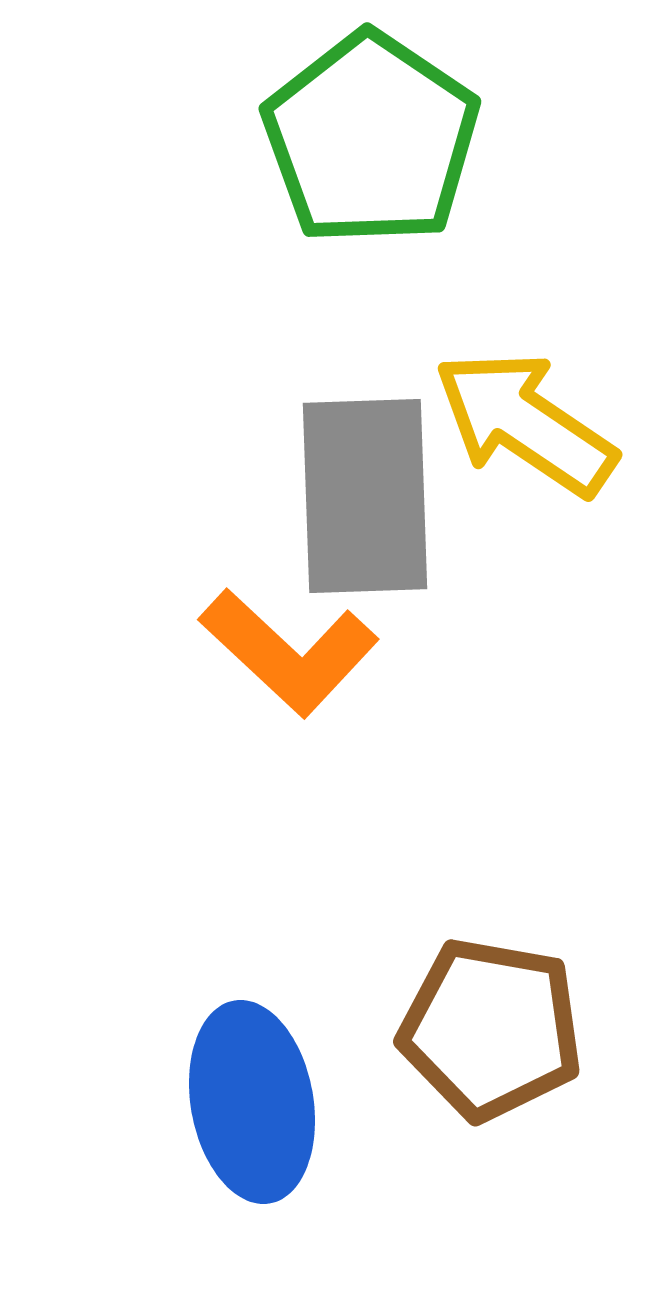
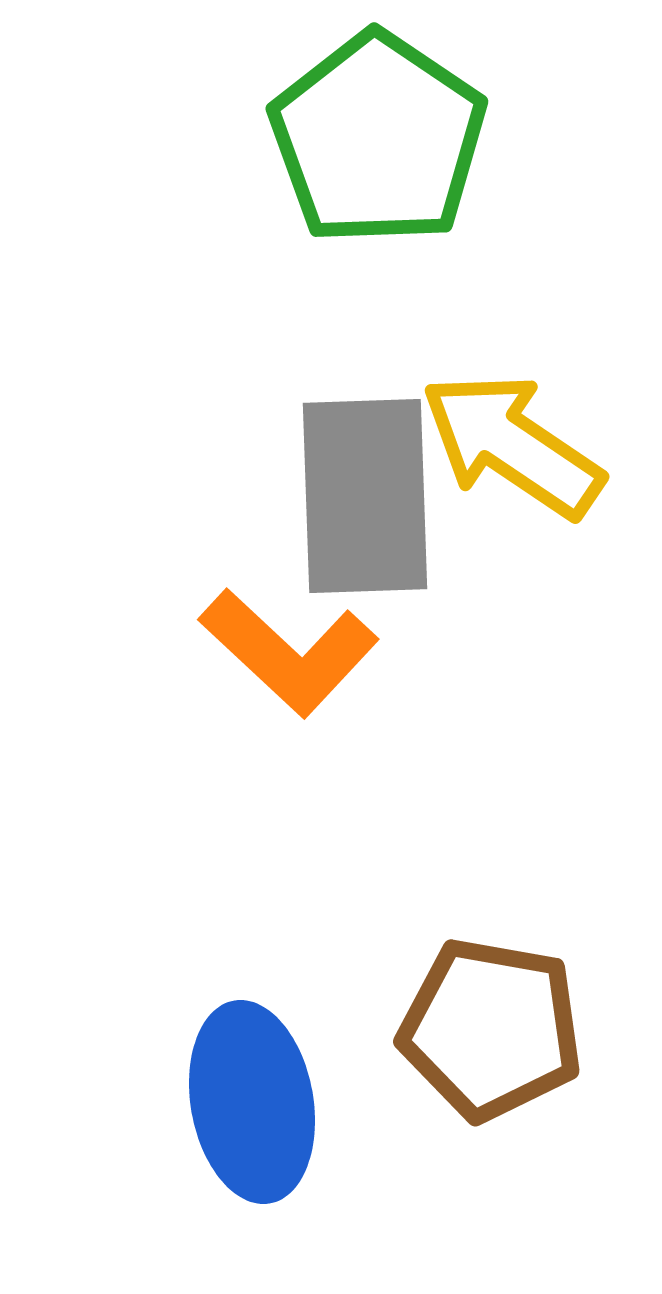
green pentagon: moved 7 px right
yellow arrow: moved 13 px left, 22 px down
